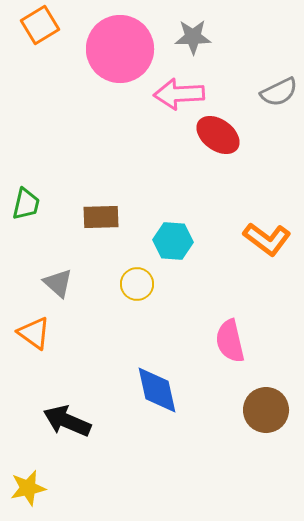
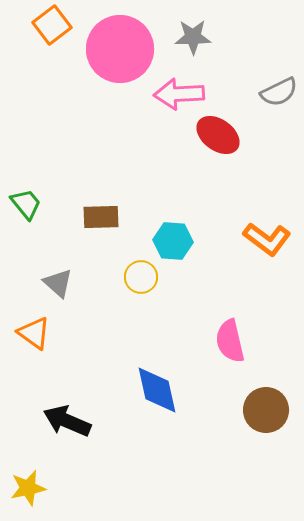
orange square: moved 12 px right; rotated 6 degrees counterclockwise
green trapezoid: rotated 52 degrees counterclockwise
yellow circle: moved 4 px right, 7 px up
